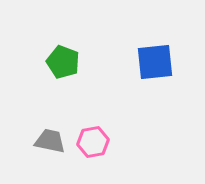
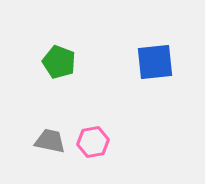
green pentagon: moved 4 px left
